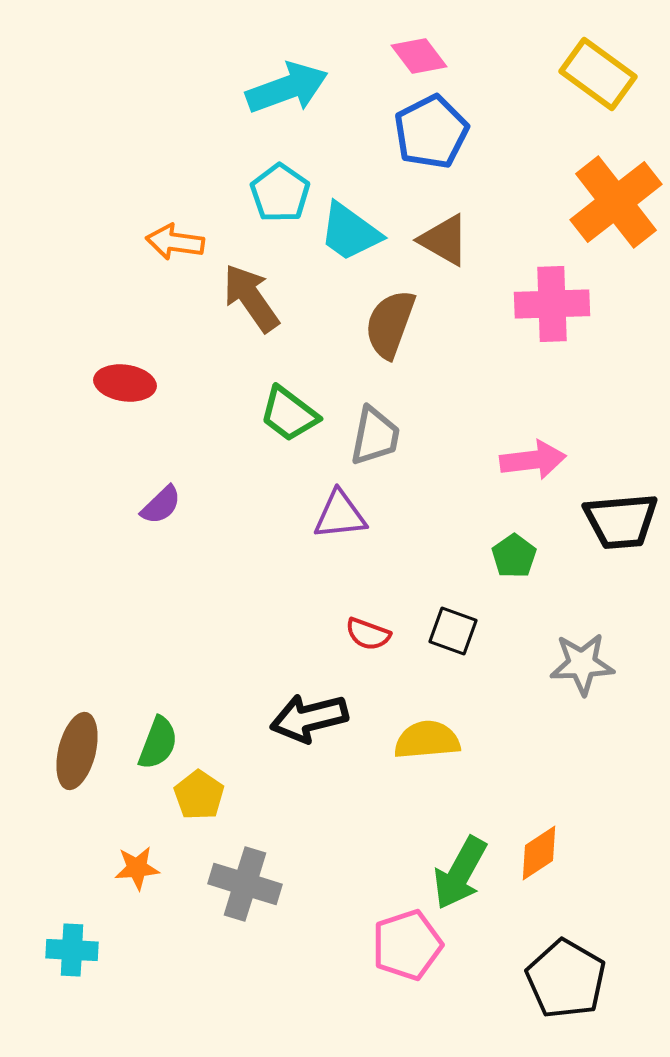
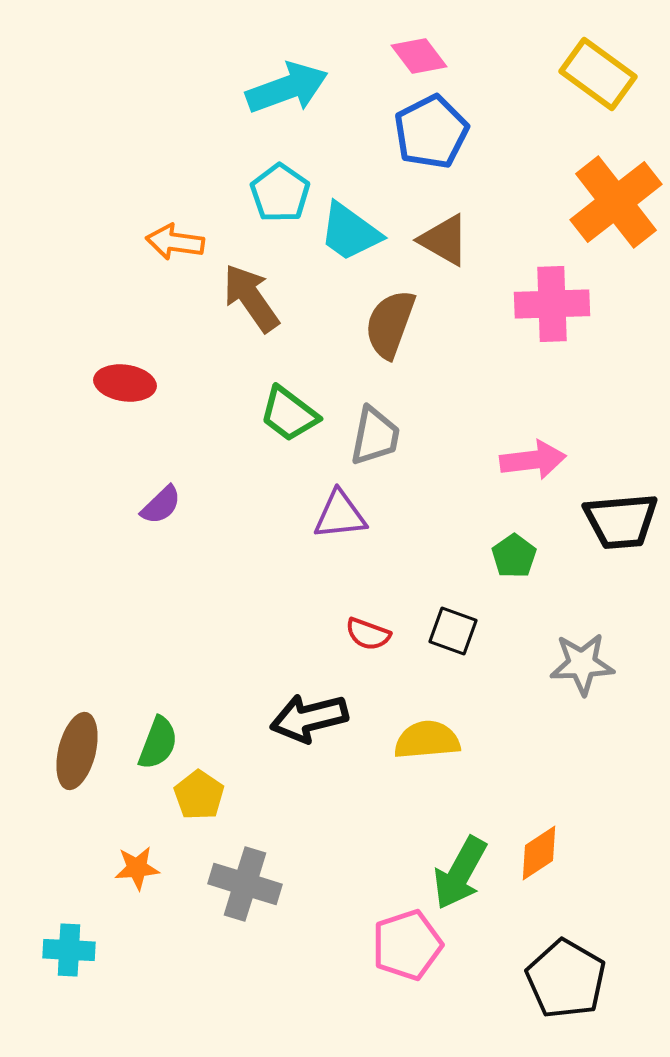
cyan cross: moved 3 px left
